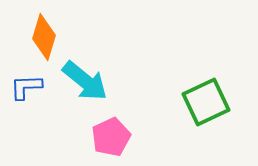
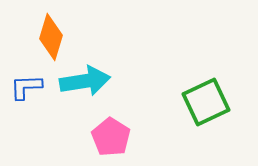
orange diamond: moved 7 px right
cyan arrow: rotated 48 degrees counterclockwise
pink pentagon: rotated 15 degrees counterclockwise
